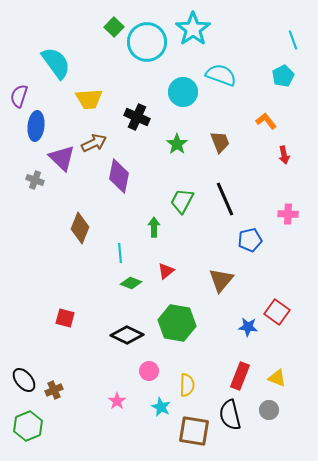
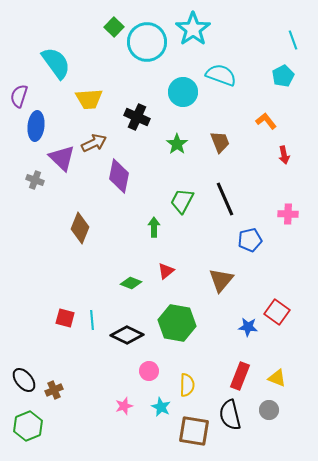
cyan line at (120, 253): moved 28 px left, 67 px down
pink star at (117, 401): moved 7 px right, 5 px down; rotated 18 degrees clockwise
